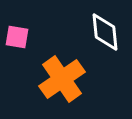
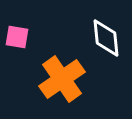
white diamond: moved 1 px right, 6 px down
